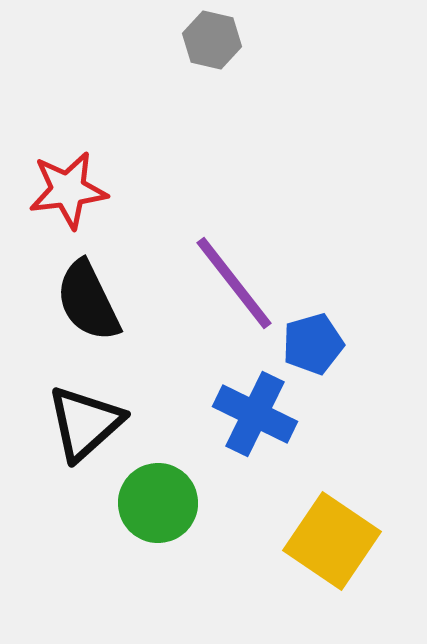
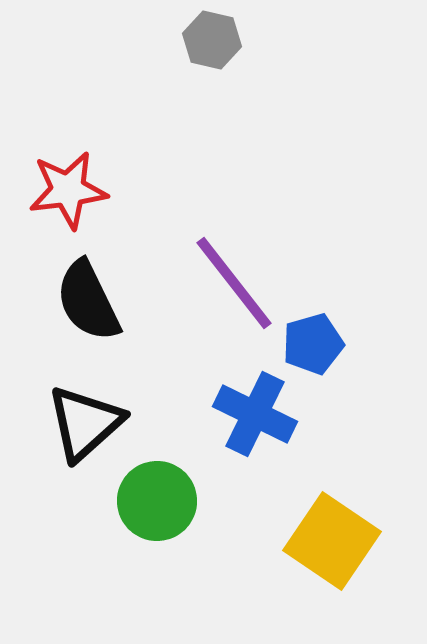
green circle: moved 1 px left, 2 px up
